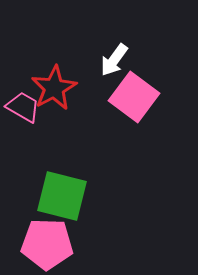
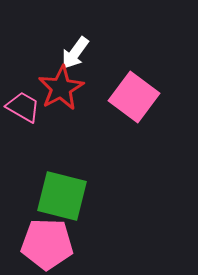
white arrow: moved 39 px left, 7 px up
red star: moved 7 px right
